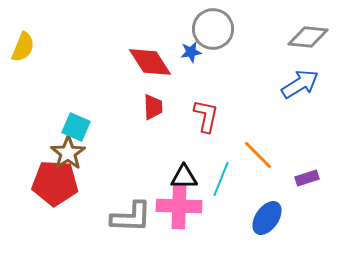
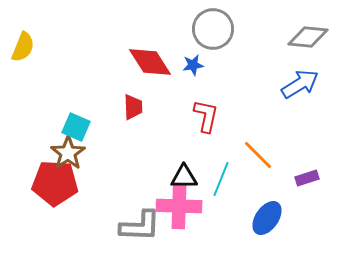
blue star: moved 2 px right, 13 px down
red trapezoid: moved 20 px left
gray L-shape: moved 9 px right, 9 px down
